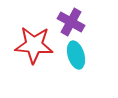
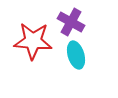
red star: moved 1 px left, 4 px up
